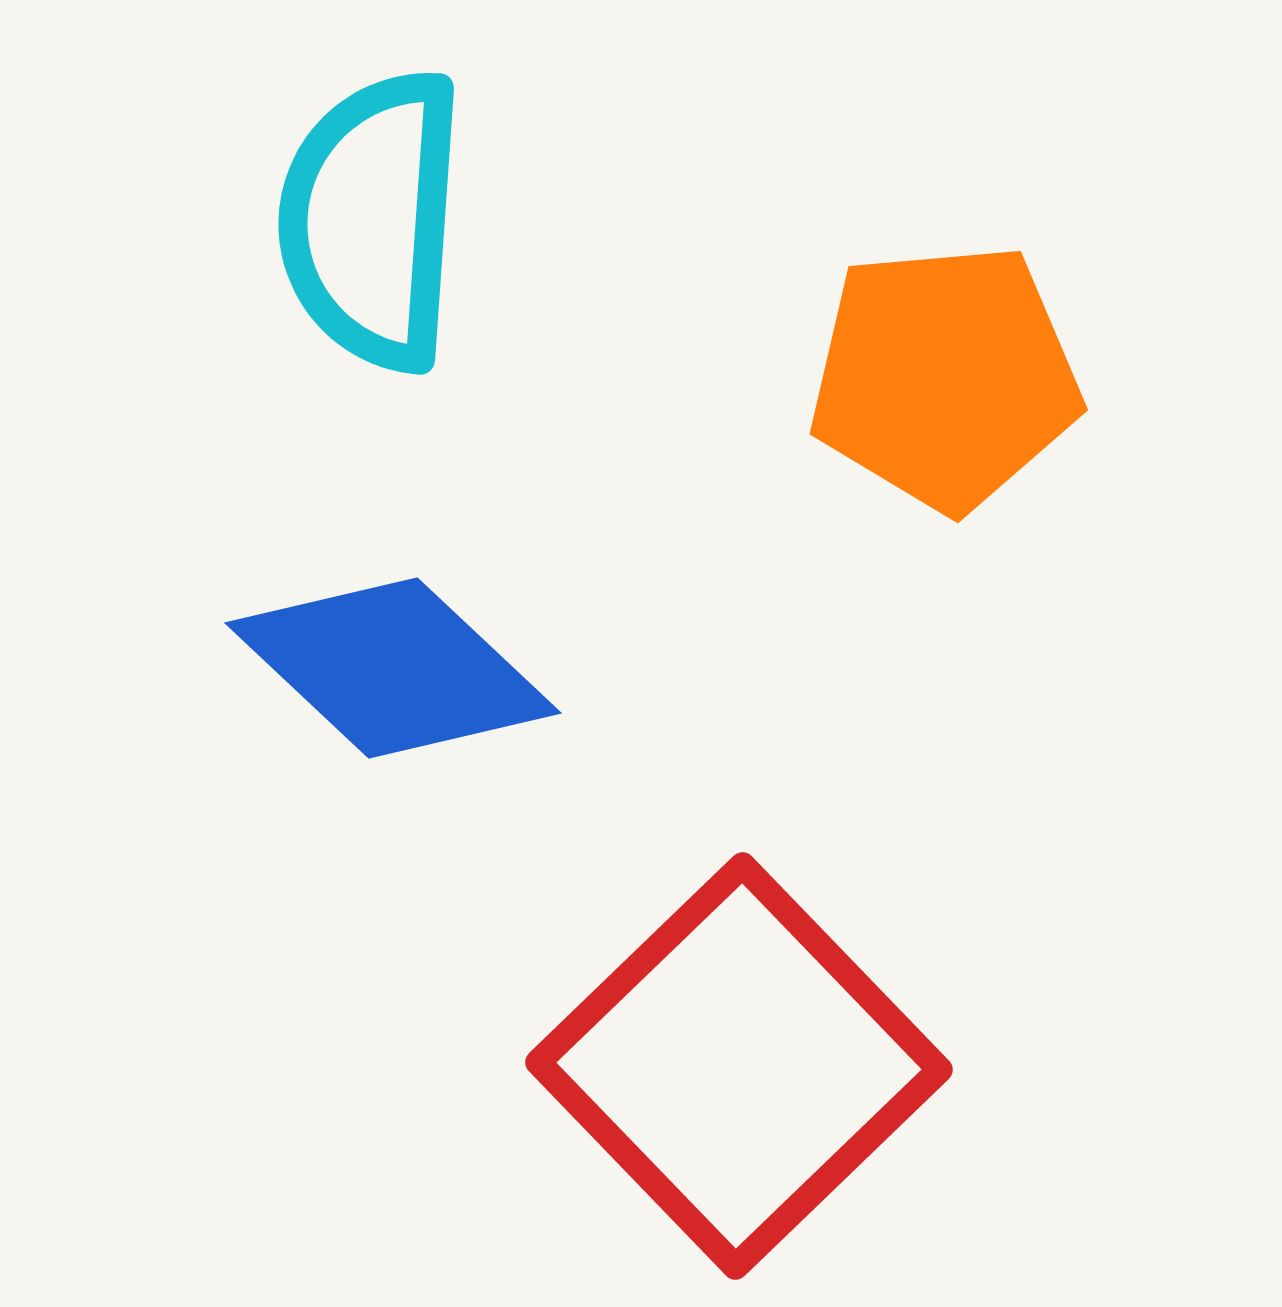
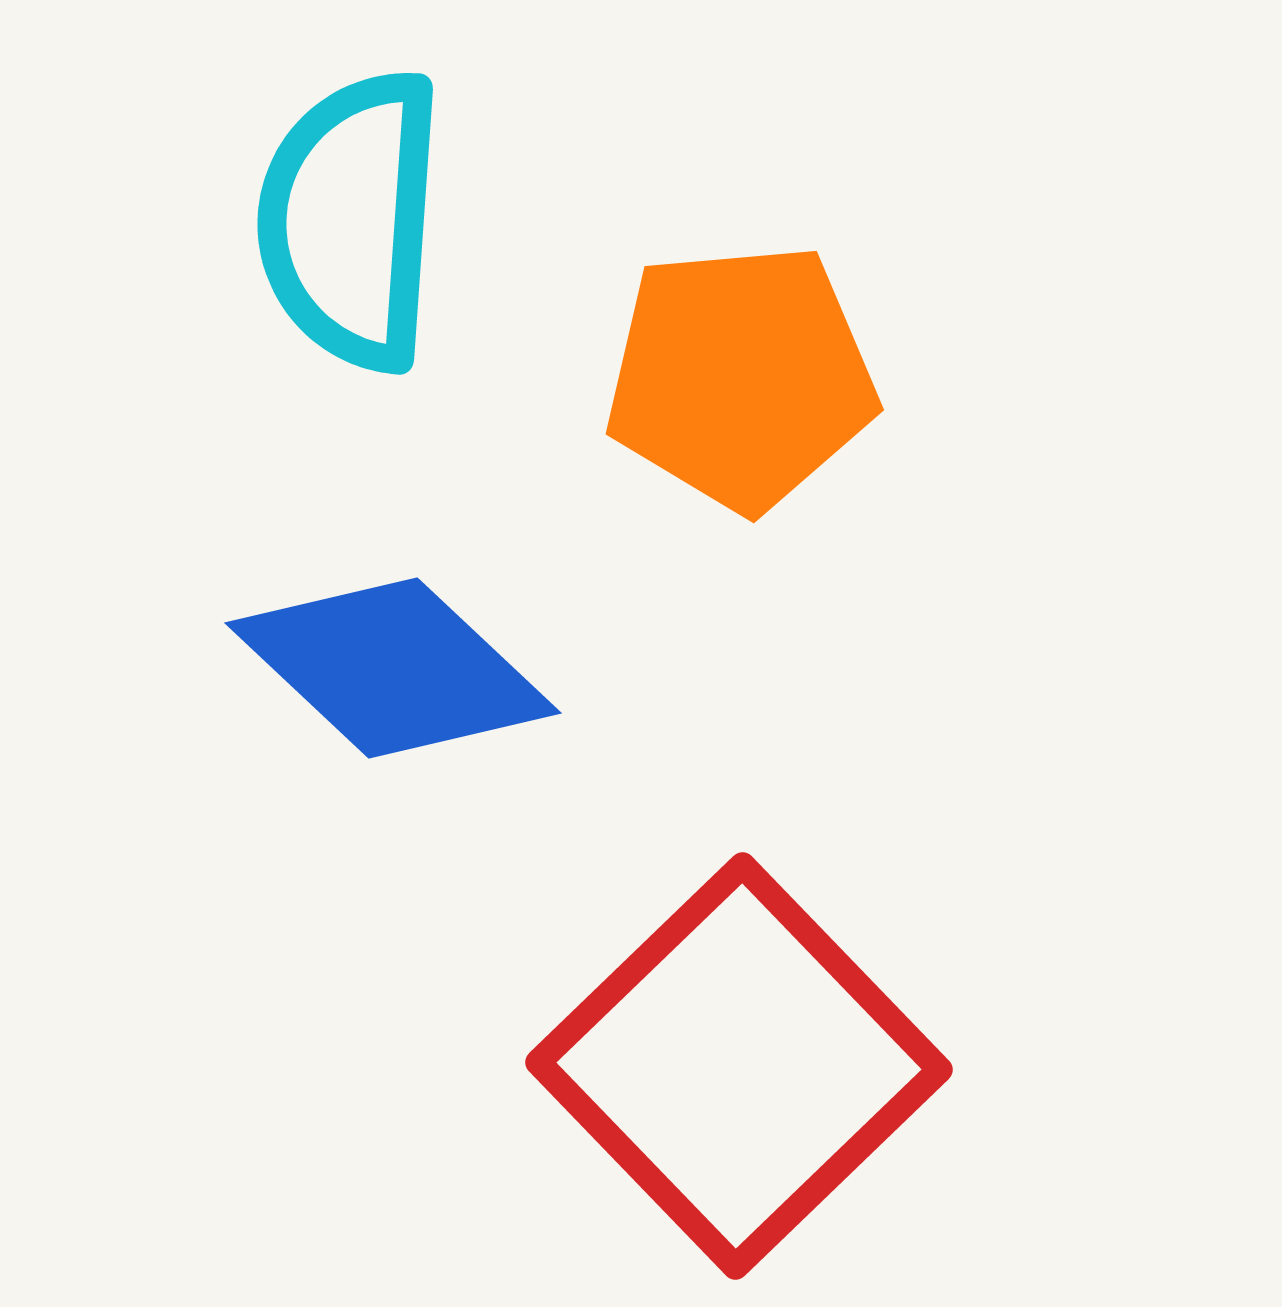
cyan semicircle: moved 21 px left
orange pentagon: moved 204 px left
